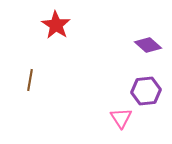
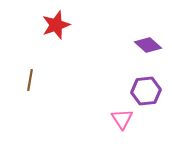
red star: rotated 20 degrees clockwise
pink triangle: moved 1 px right, 1 px down
